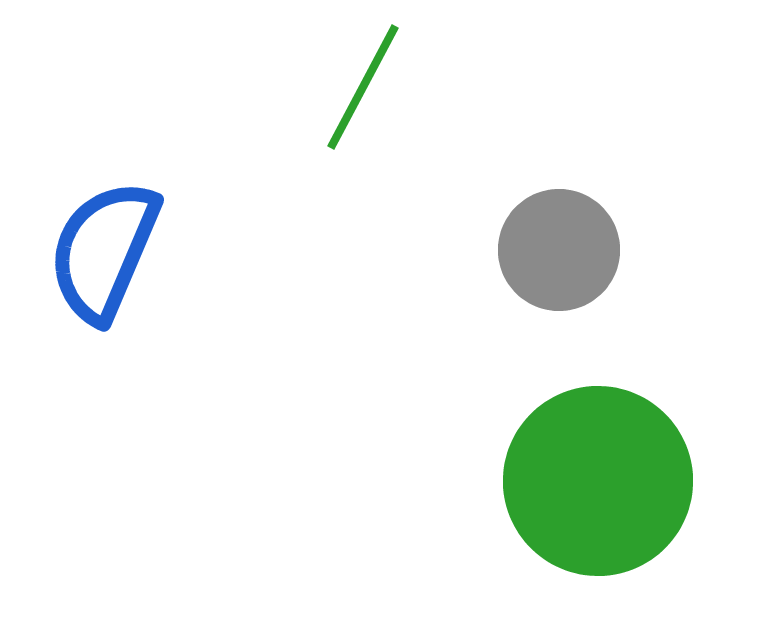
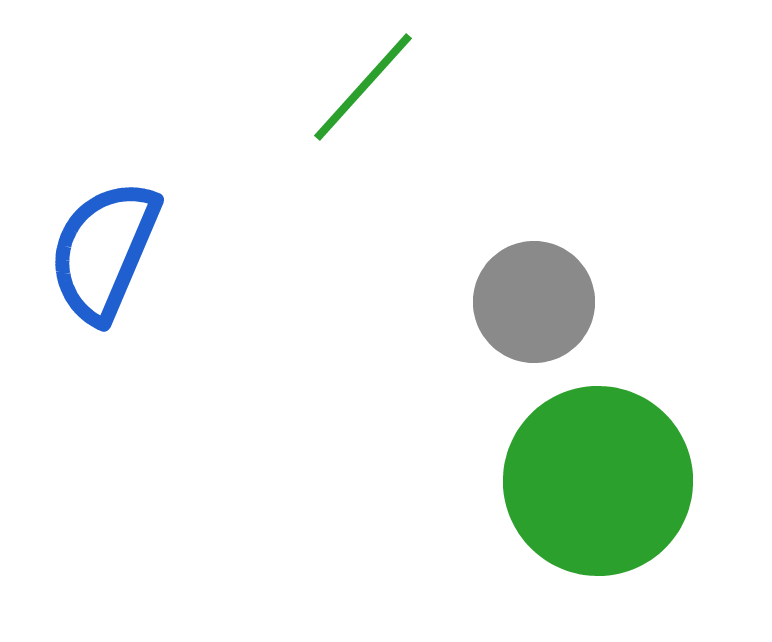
green line: rotated 14 degrees clockwise
gray circle: moved 25 px left, 52 px down
